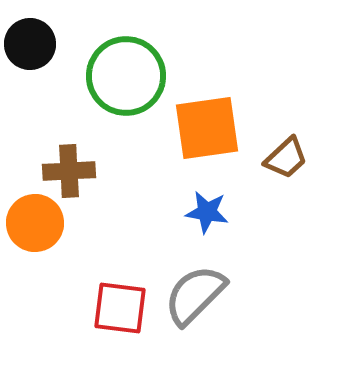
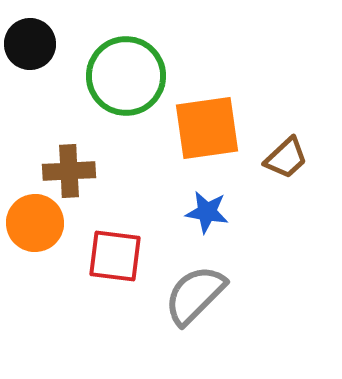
red square: moved 5 px left, 52 px up
